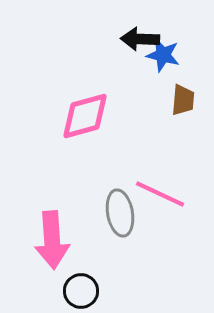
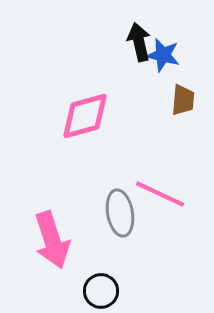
black arrow: moved 1 px left, 3 px down; rotated 75 degrees clockwise
pink arrow: rotated 14 degrees counterclockwise
black circle: moved 20 px right
